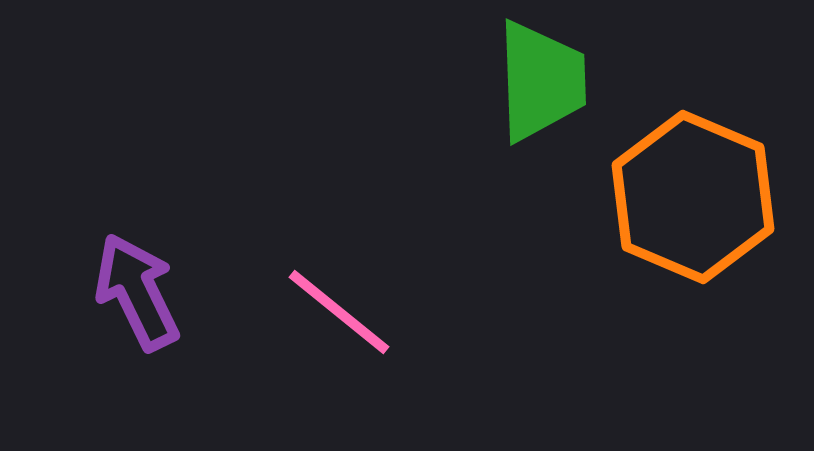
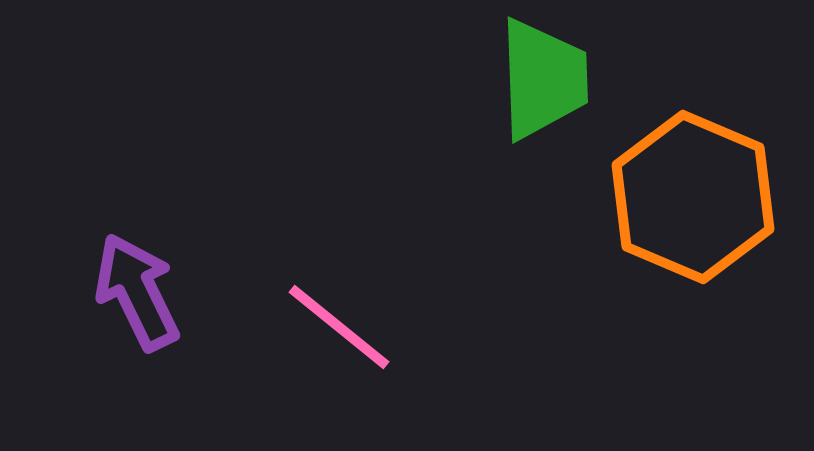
green trapezoid: moved 2 px right, 2 px up
pink line: moved 15 px down
